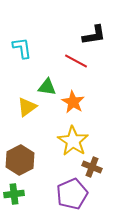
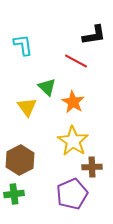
cyan L-shape: moved 1 px right, 3 px up
green triangle: rotated 36 degrees clockwise
yellow triangle: rotated 30 degrees counterclockwise
brown cross: rotated 24 degrees counterclockwise
